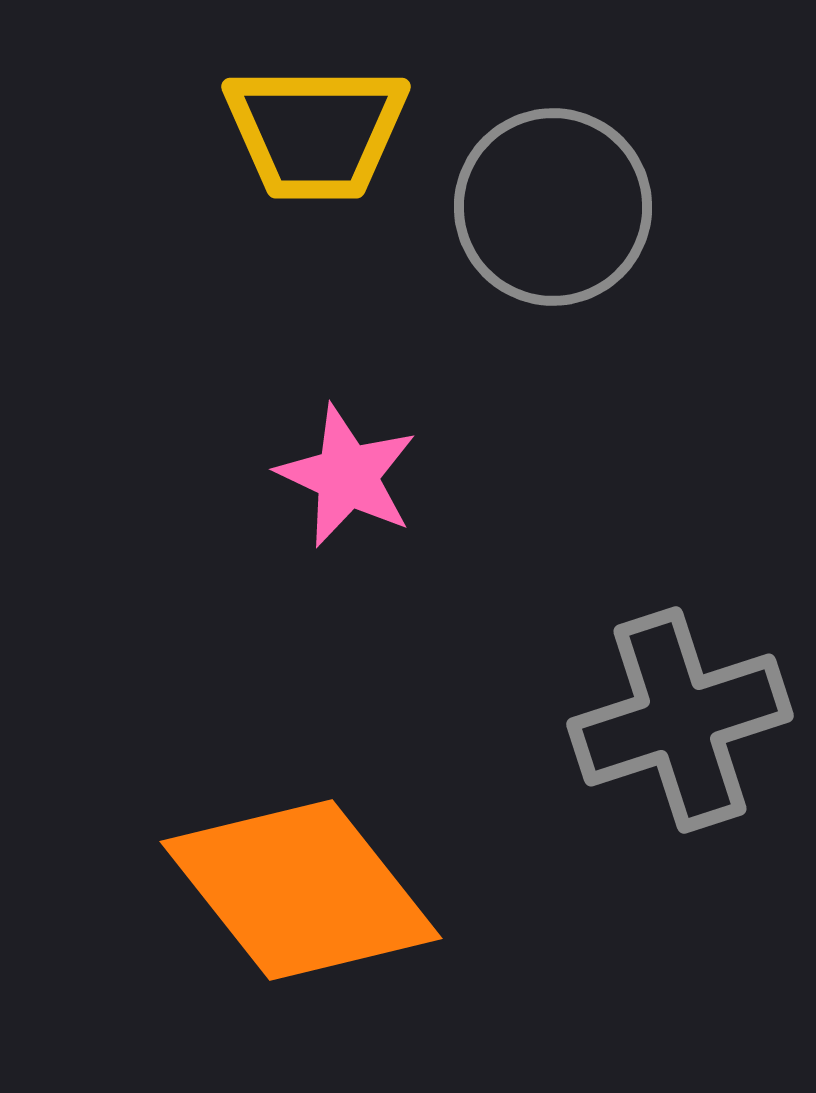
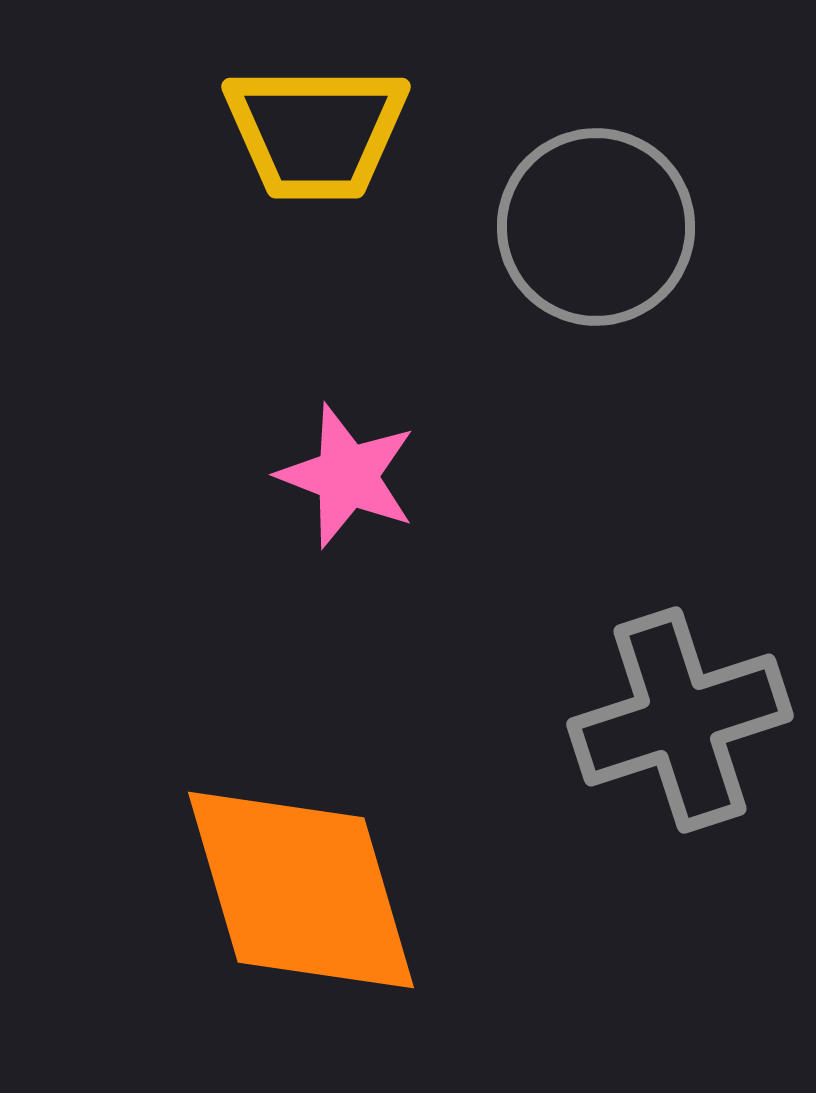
gray circle: moved 43 px right, 20 px down
pink star: rotated 4 degrees counterclockwise
orange diamond: rotated 22 degrees clockwise
